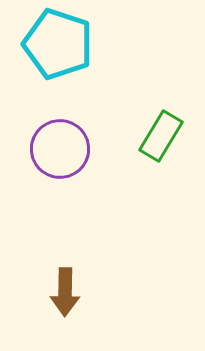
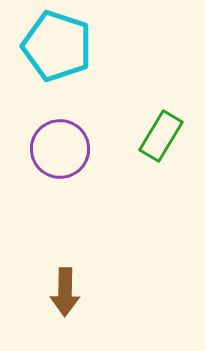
cyan pentagon: moved 1 px left, 2 px down
